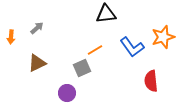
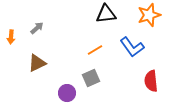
orange star: moved 14 px left, 22 px up
gray square: moved 9 px right, 10 px down
